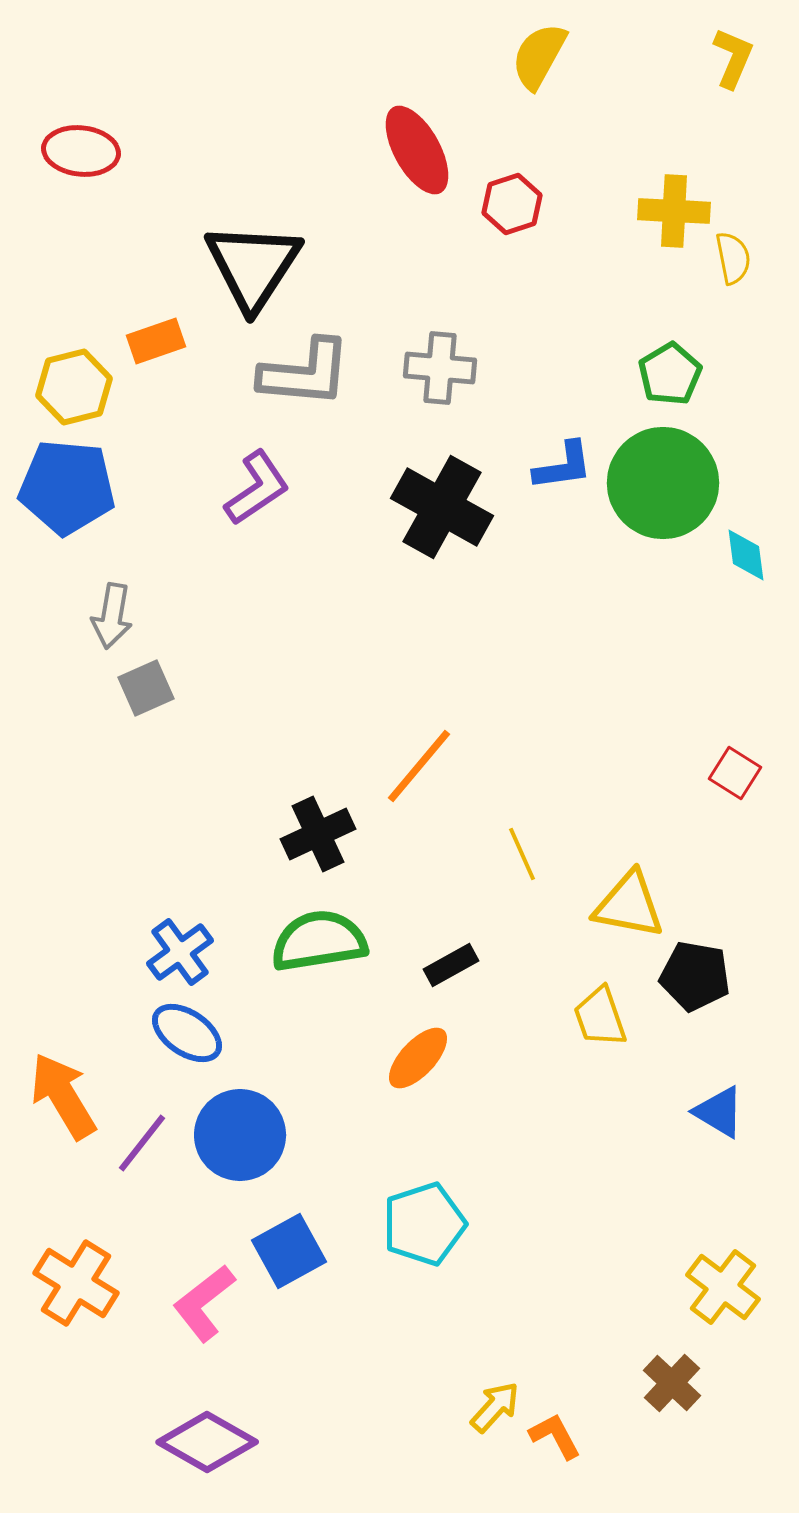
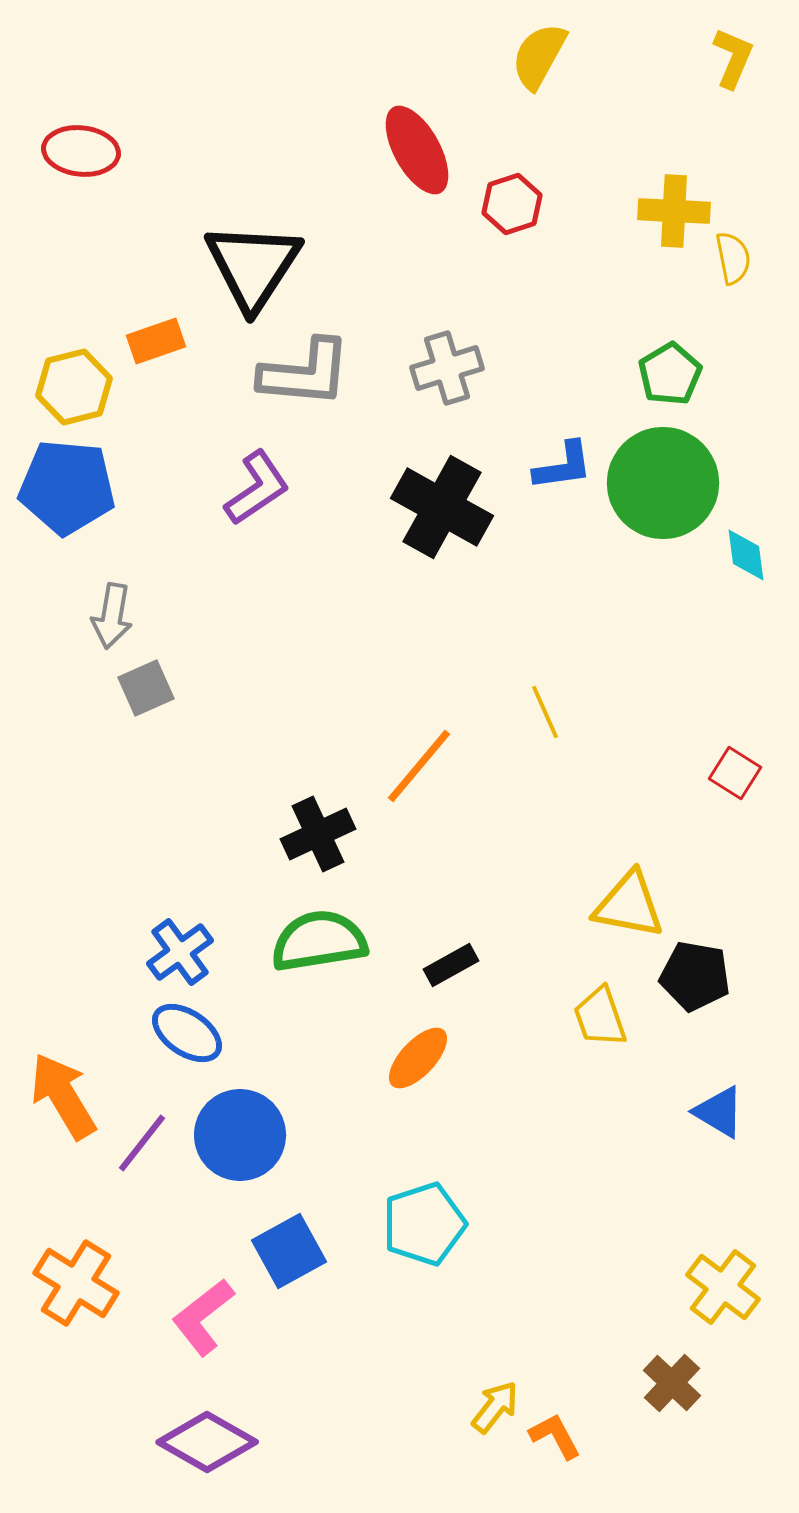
gray cross at (440, 368): moved 7 px right; rotated 22 degrees counterclockwise
yellow line at (522, 854): moved 23 px right, 142 px up
pink L-shape at (204, 1303): moved 1 px left, 14 px down
yellow arrow at (495, 1407): rotated 4 degrees counterclockwise
